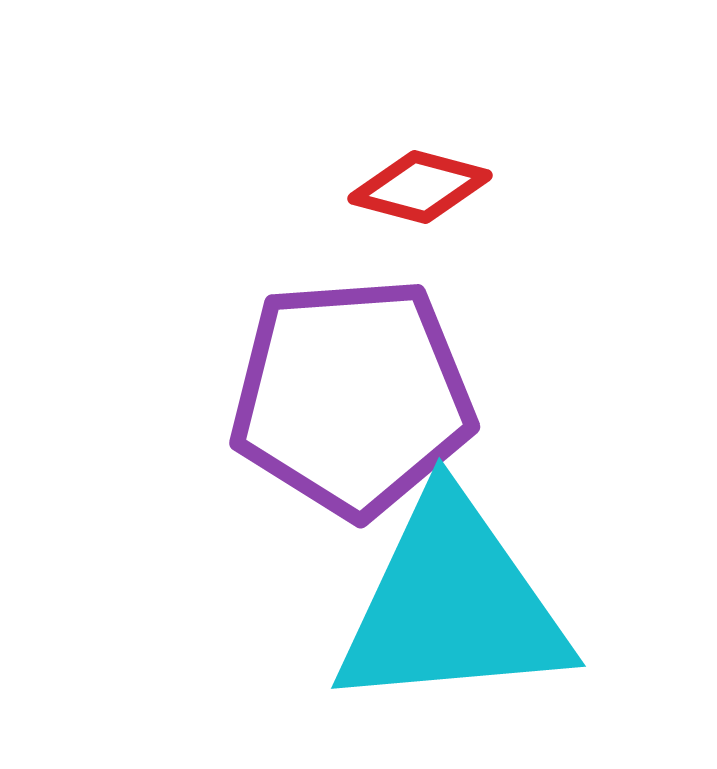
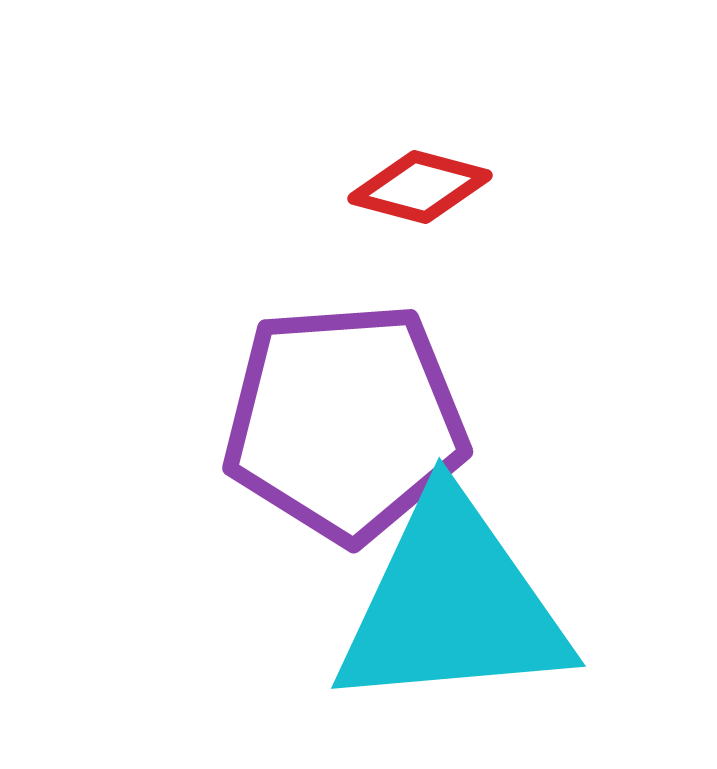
purple pentagon: moved 7 px left, 25 px down
